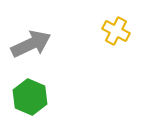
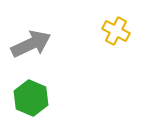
green hexagon: moved 1 px right, 1 px down
